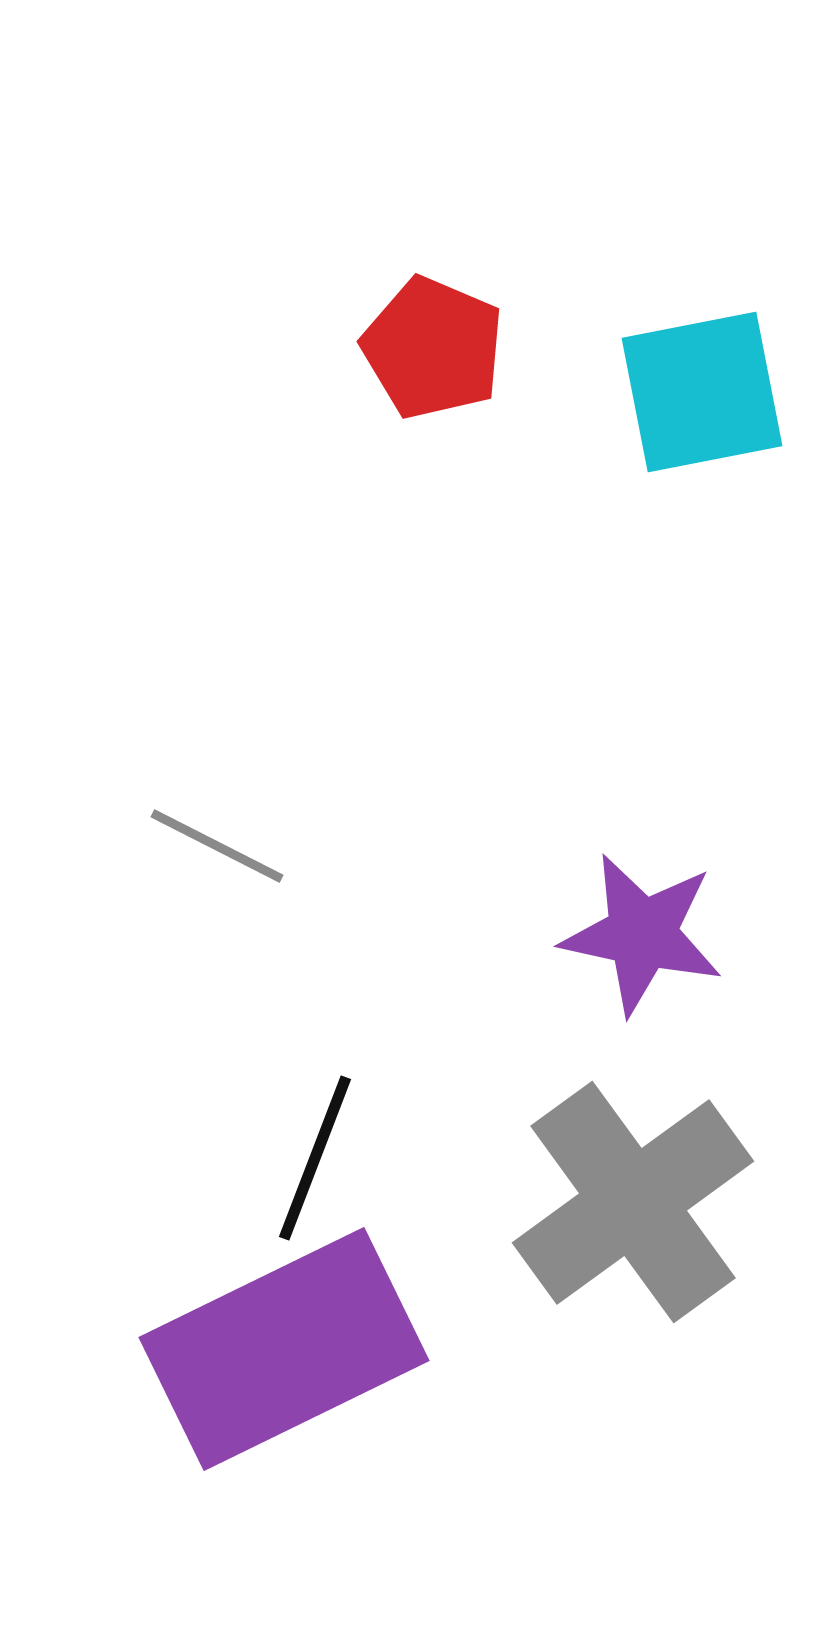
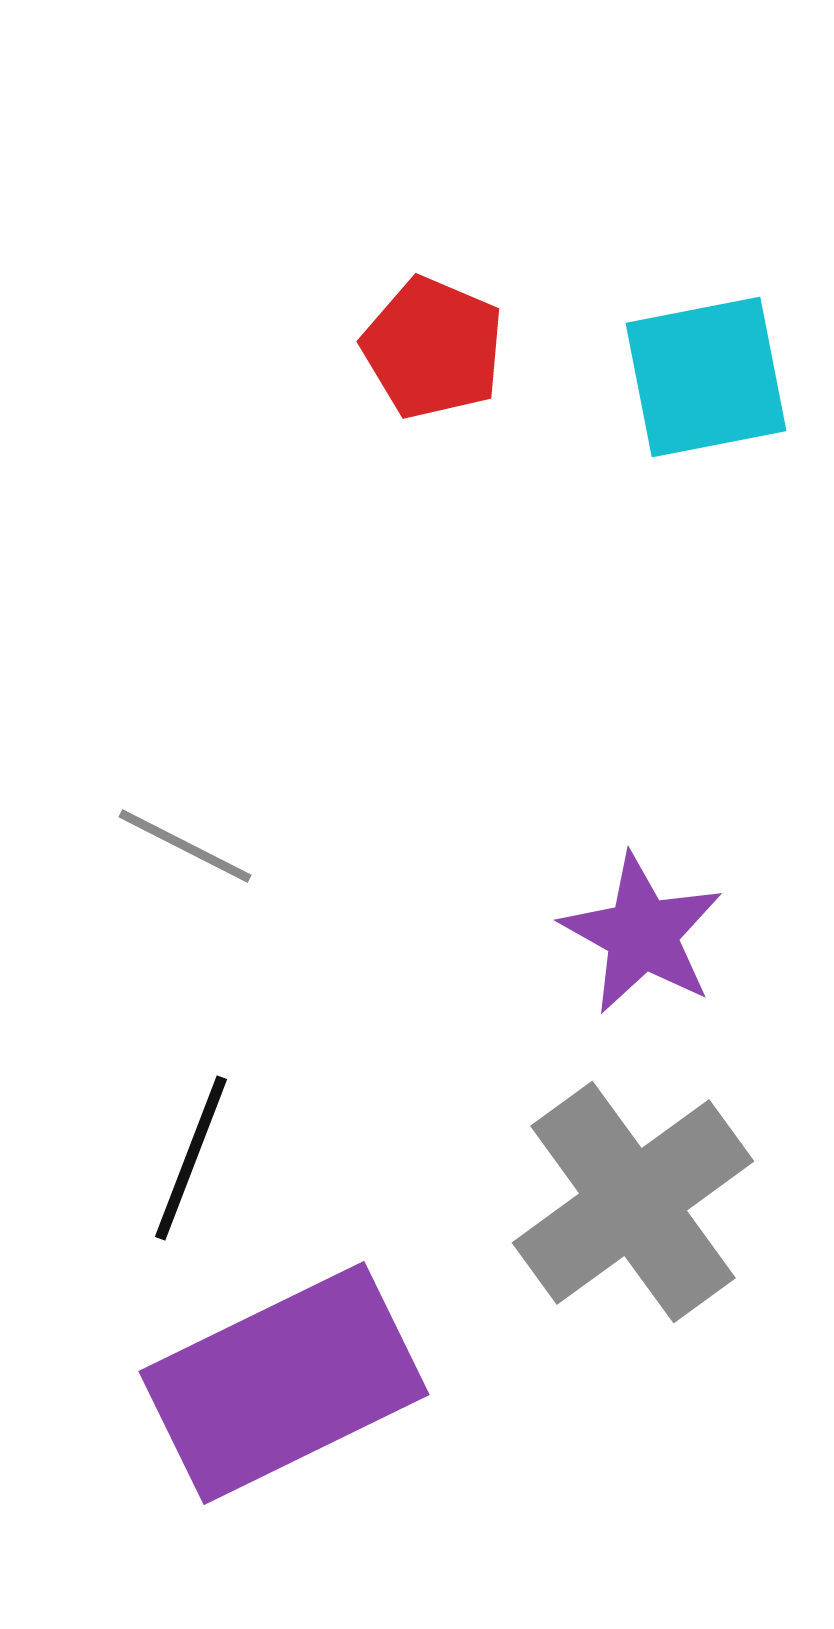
cyan square: moved 4 px right, 15 px up
gray line: moved 32 px left
purple star: rotated 17 degrees clockwise
black line: moved 124 px left
purple rectangle: moved 34 px down
